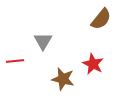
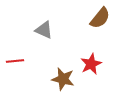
brown semicircle: moved 1 px left, 1 px up
gray triangle: moved 1 px right, 11 px up; rotated 36 degrees counterclockwise
red star: moved 2 px left; rotated 20 degrees clockwise
